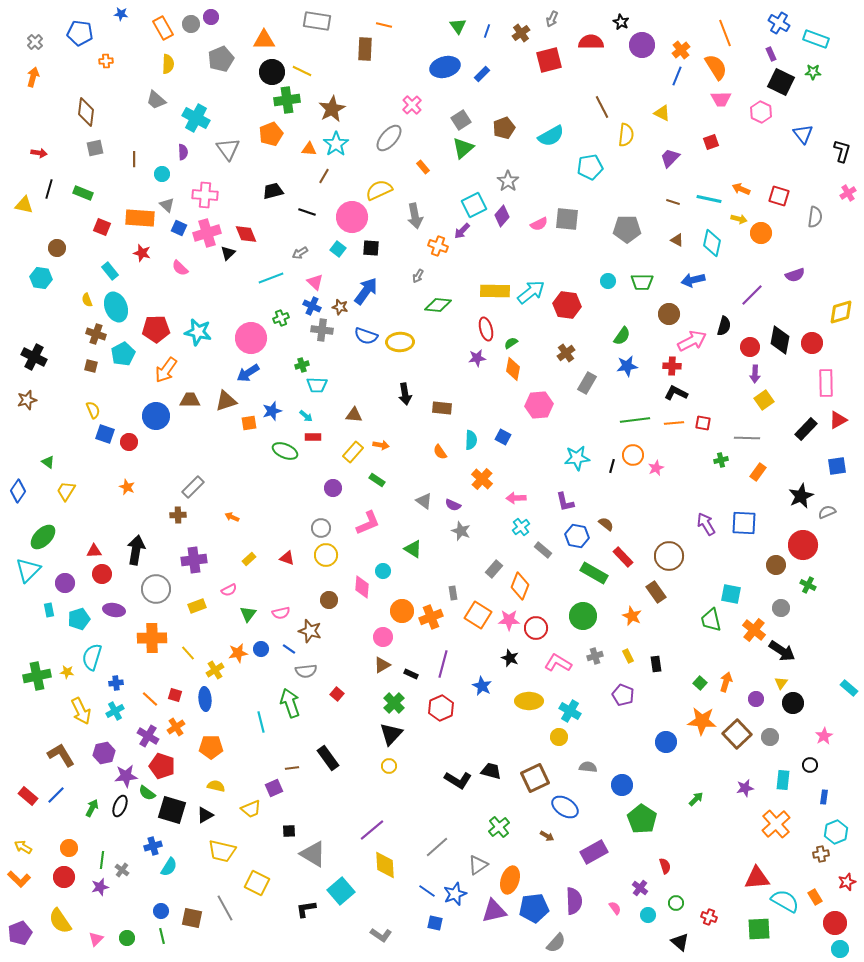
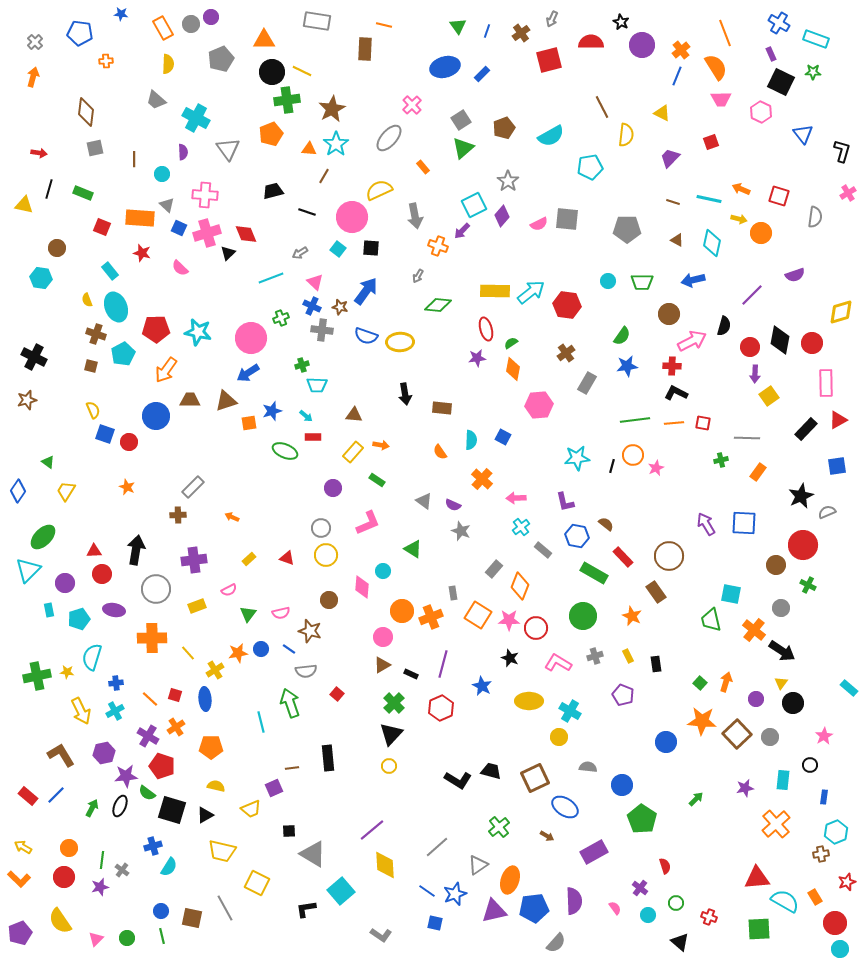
yellow square at (764, 400): moved 5 px right, 4 px up
black rectangle at (328, 758): rotated 30 degrees clockwise
